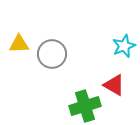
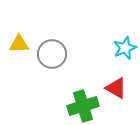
cyan star: moved 1 px right, 2 px down
red triangle: moved 2 px right, 3 px down
green cross: moved 2 px left
